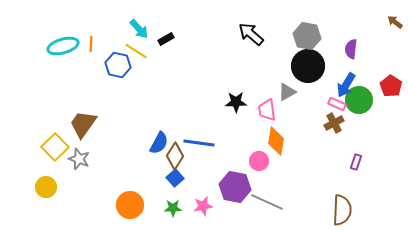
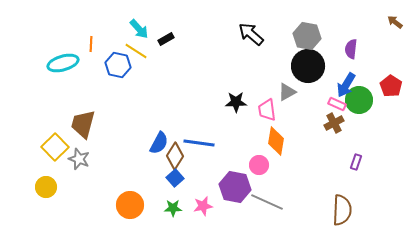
cyan ellipse: moved 17 px down
brown trapezoid: rotated 20 degrees counterclockwise
pink circle: moved 4 px down
